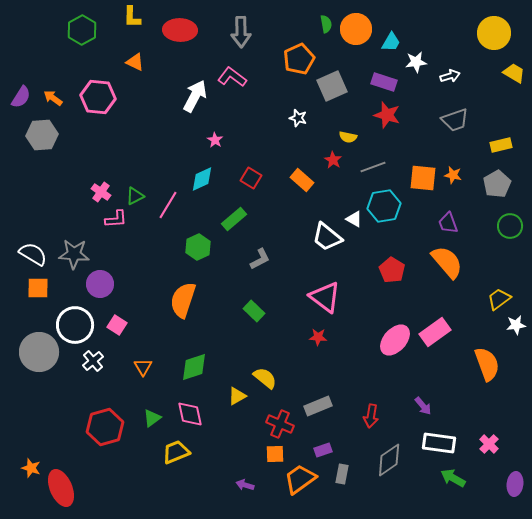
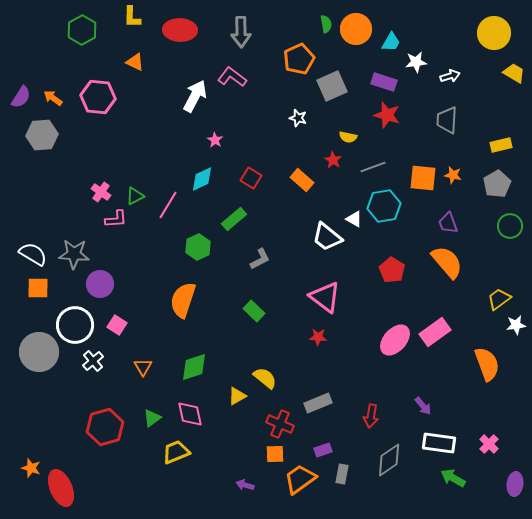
gray trapezoid at (455, 120): moved 8 px left; rotated 112 degrees clockwise
gray rectangle at (318, 406): moved 3 px up
